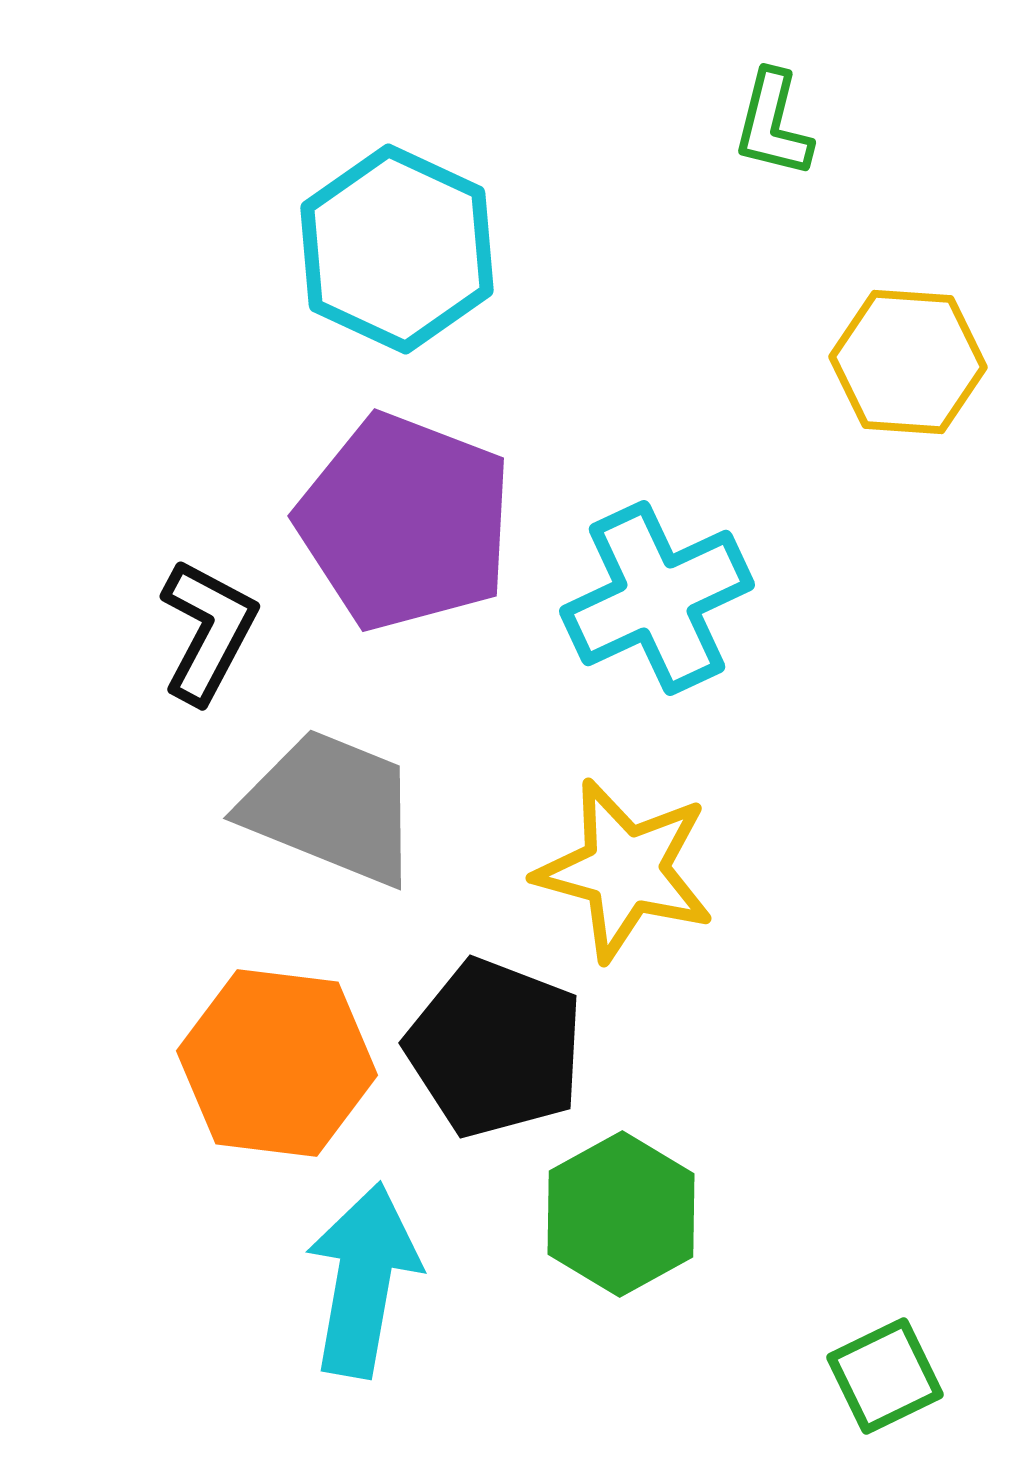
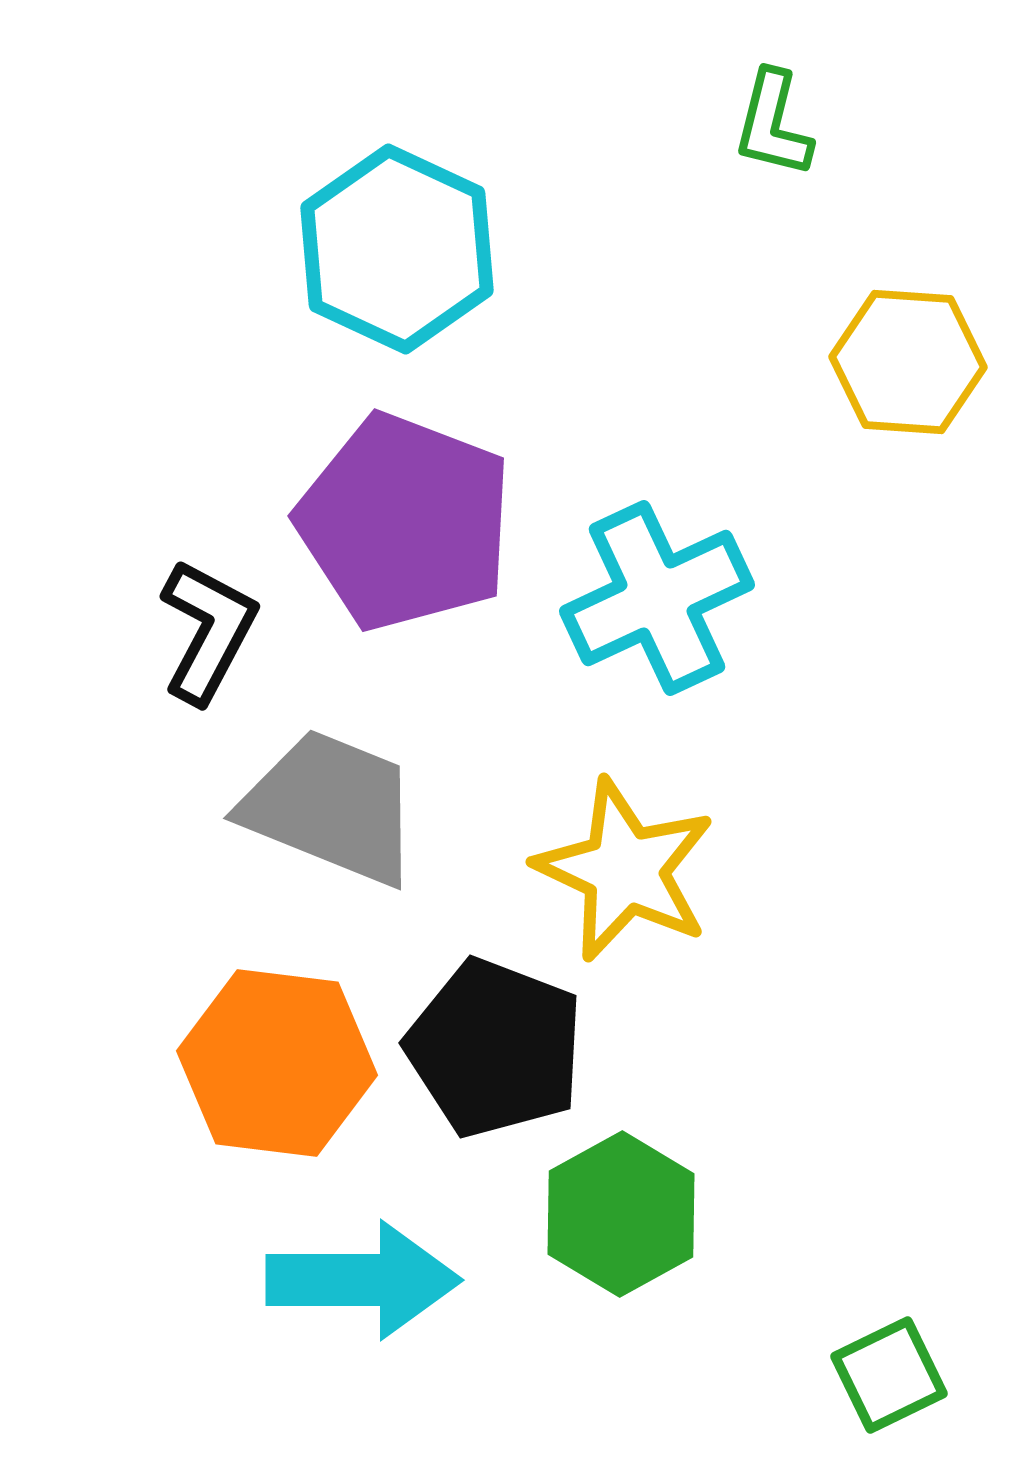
yellow star: rotated 10 degrees clockwise
cyan arrow: rotated 80 degrees clockwise
green square: moved 4 px right, 1 px up
